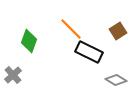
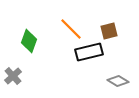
brown square: moved 9 px left; rotated 18 degrees clockwise
black rectangle: rotated 40 degrees counterclockwise
gray cross: moved 1 px down
gray diamond: moved 2 px right, 1 px down
